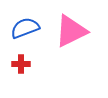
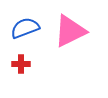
pink triangle: moved 1 px left
